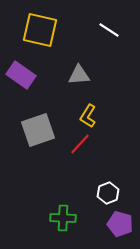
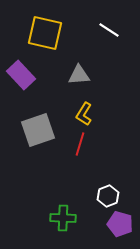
yellow square: moved 5 px right, 3 px down
purple rectangle: rotated 12 degrees clockwise
yellow L-shape: moved 4 px left, 2 px up
red line: rotated 25 degrees counterclockwise
white hexagon: moved 3 px down
